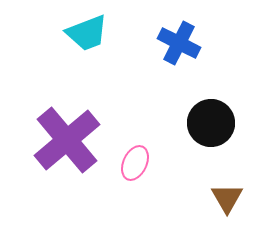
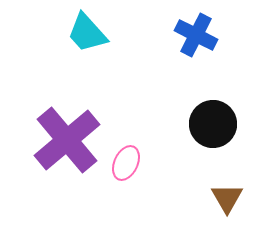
cyan trapezoid: rotated 69 degrees clockwise
blue cross: moved 17 px right, 8 px up
black circle: moved 2 px right, 1 px down
pink ellipse: moved 9 px left
